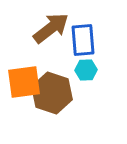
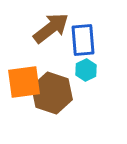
cyan hexagon: rotated 25 degrees counterclockwise
